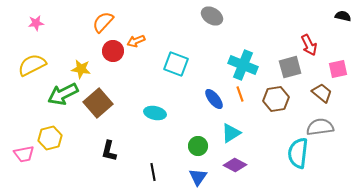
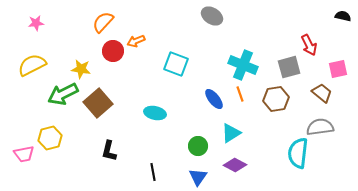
gray square: moved 1 px left
